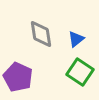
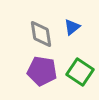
blue triangle: moved 4 px left, 12 px up
purple pentagon: moved 24 px right, 6 px up; rotated 16 degrees counterclockwise
